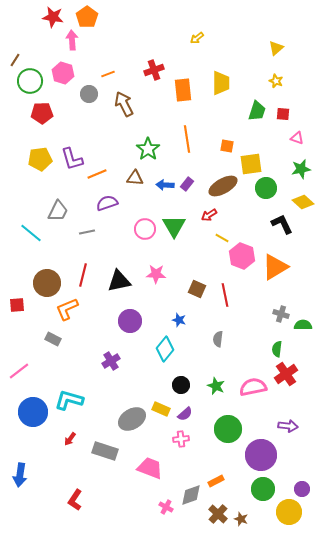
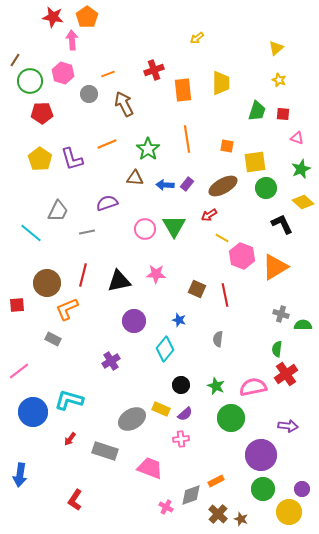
yellow star at (276, 81): moved 3 px right, 1 px up
yellow pentagon at (40, 159): rotated 30 degrees counterclockwise
yellow square at (251, 164): moved 4 px right, 2 px up
green star at (301, 169): rotated 12 degrees counterclockwise
orange line at (97, 174): moved 10 px right, 30 px up
purple circle at (130, 321): moved 4 px right
green circle at (228, 429): moved 3 px right, 11 px up
